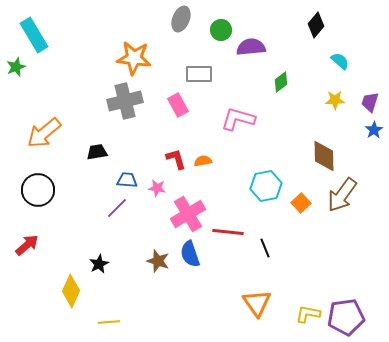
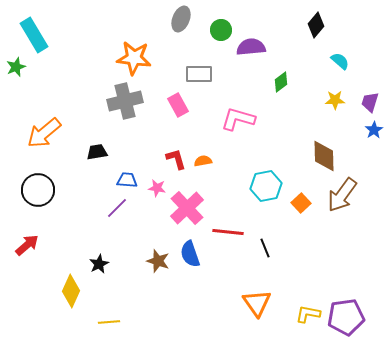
pink cross: moved 1 px left, 6 px up; rotated 12 degrees counterclockwise
